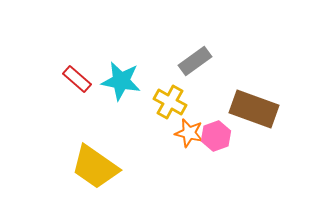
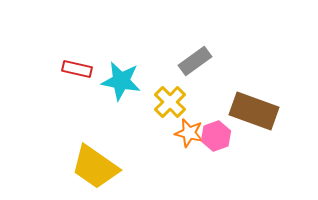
red rectangle: moved 10 px up; rotated 28 degrees counterclockwise
yellow cross: rotated 16 degrees clockwise
brown rectangle: moved 2 px down
